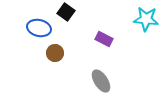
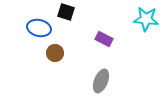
black square: rotated 18 degrees counterclockwise
gray ellipse: rotated 55 degrees clockwise
